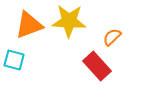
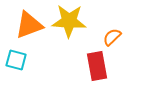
cyan square: moved 2 px right
red rectangle: rotated 32 degrees clockwise
